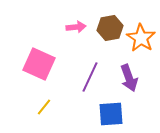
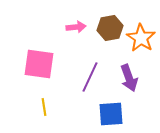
pink square: rotated 16 degrees counterclockwise
yellow line: rotated 48 degrees counterclockwise
